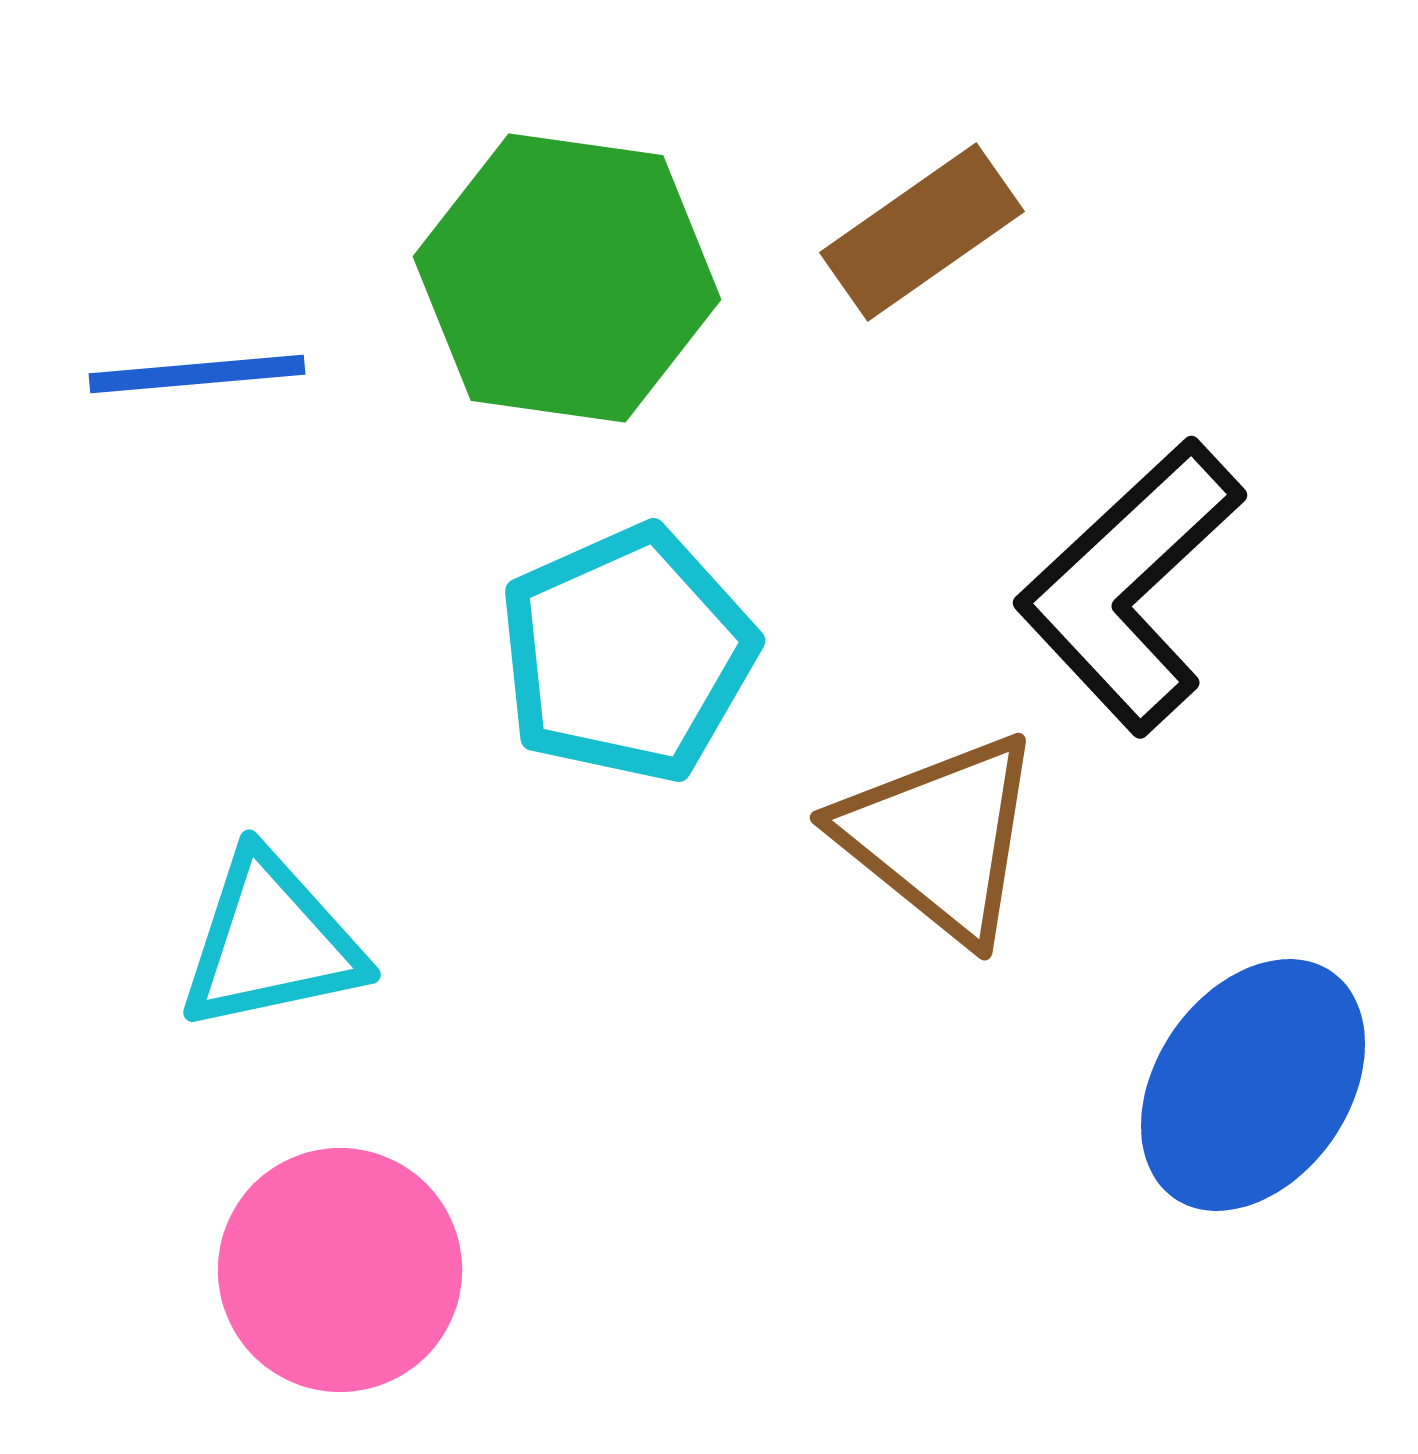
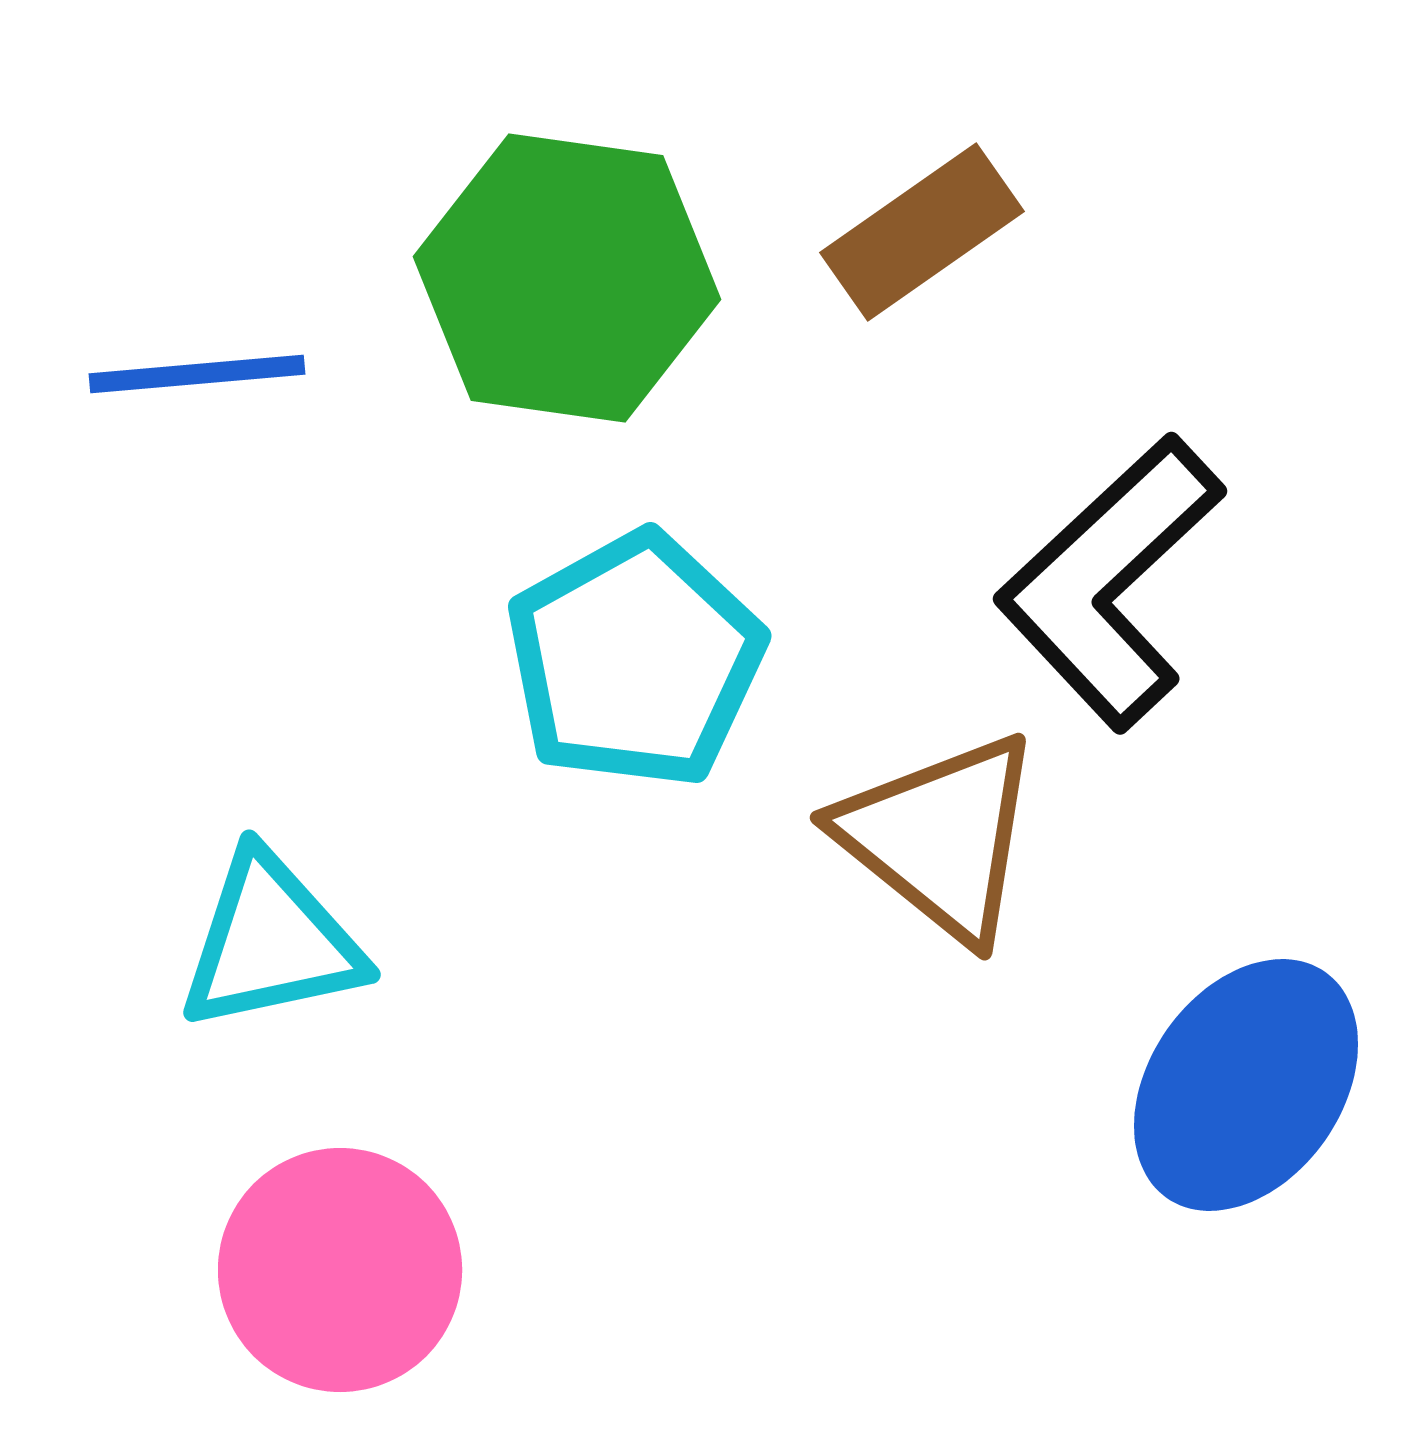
black L-shape: moved 20 px left, 4 px up
cyan pentagon: moved 8 px right, 6 px down; rotated 5 degrees counterclockwise
blue ellipse: moved 7 px left
